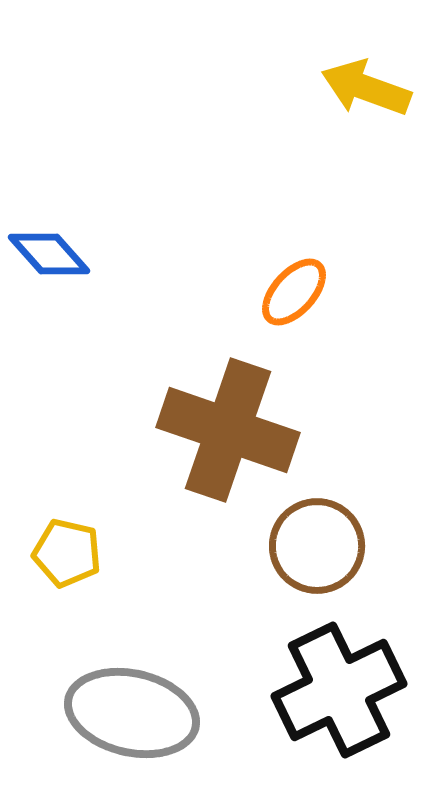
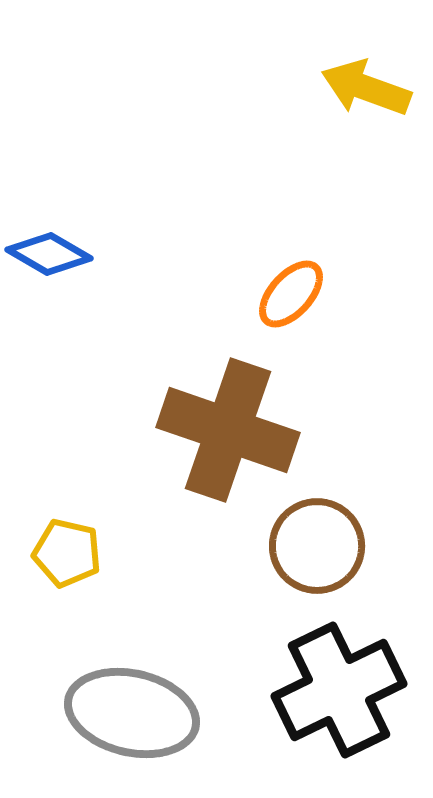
blue diamond: rotated 18 degrees counterclockwise
orange ellipse: moved 3 px left, 2 px down
